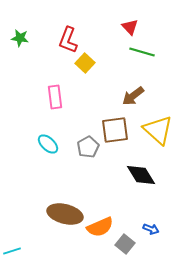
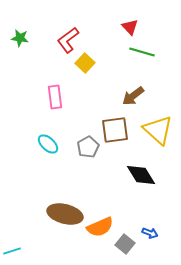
red L-shape: rotated 32 degrees clockwise
blue arrow: moved 1 px left, 4 px down
